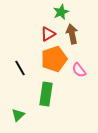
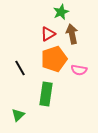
pink semicircle: rotated 42 degrees counterclockwise
